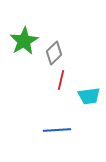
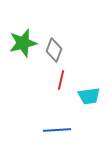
green star: moved 1 px left, 2 px down; rotated 16 degrees clockwise
gray diamond: moved 3 px up; rotated 25 degrees counterclockwise
